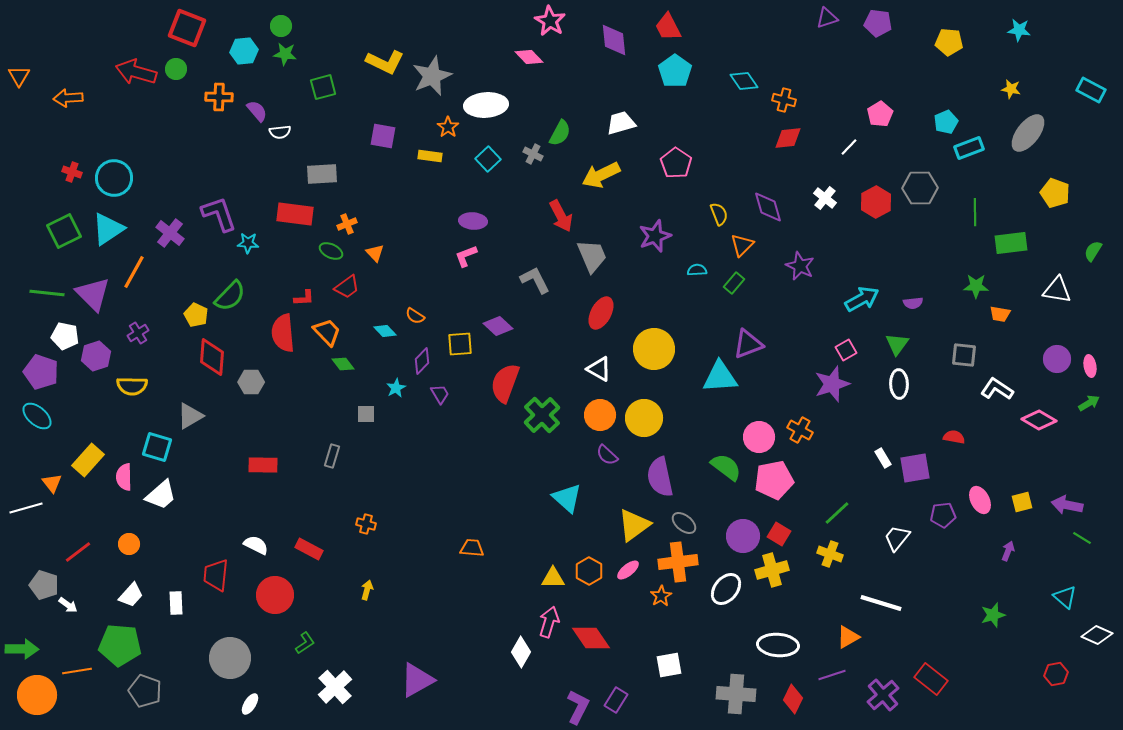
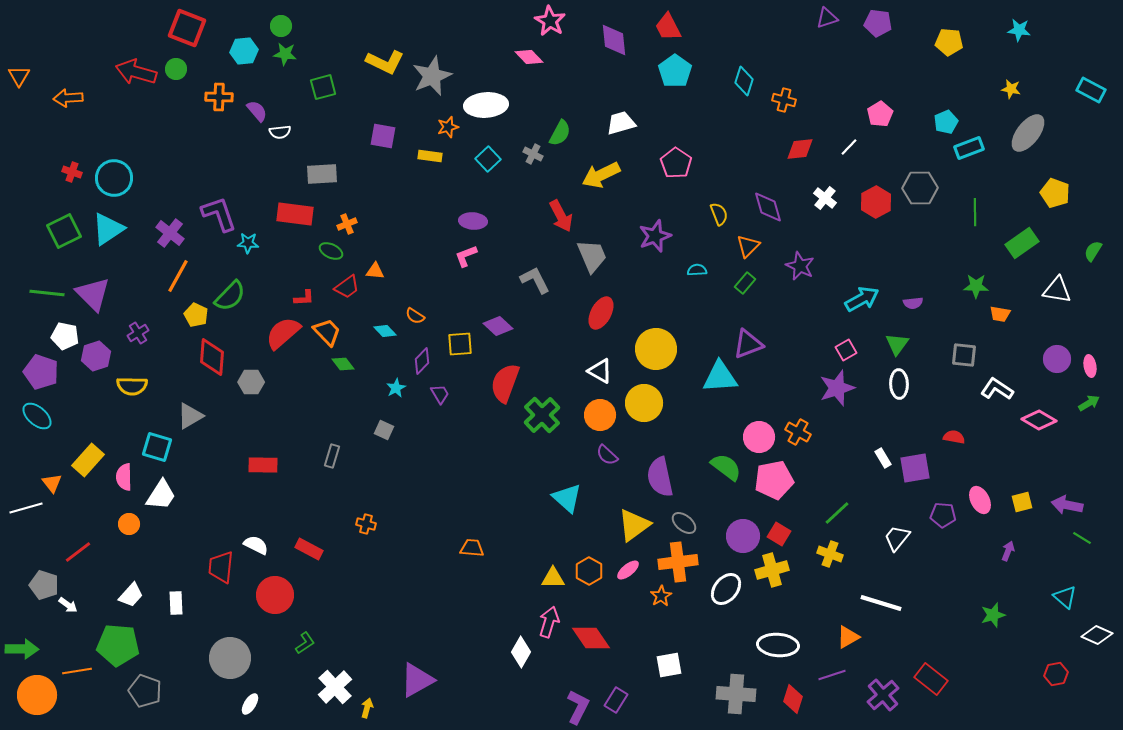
cyan diamond at (744, 81): rotated 52 degrees clockwise
orange star at (448, 127): rotated 20 degrees clockwise
red diamond at (788, 138): moved 12 px right, 11 px down
green rectangle at (1011, 243): moved 11 px right; rotated 28 degrees counterclockwise
orange triangle at (742, 245): moved 6 px right, 1 px down
orange triangle at (375, 253): moved 18 px down; rotated 42 degrees counterclockwise
orange line at (134, 272): moved 44 px right, 4 px down
green rectangle at (734, 283): moved 11 px right
red semicircle at (283, 333): rotated 54 degrees clockwise
yellow circle at (654, 349): moved 2 px right
white triangle at (599, 369): moved 1 px right, 2 px down
purple star at (832, 384): moved 5 px right, 4 px down
gray square at (366, 414): moved 18 px right, 16 px down; rotated 24 degrees clockwise
yellow circle at (644, 418): moved 15 px up
orange cross at (800, 430): moved 2 px left, 2 px down
white trapezoid at (161, 495): rotated 16 degrees counterclockwise
purple pentagon at (943, 515): rotated 10 degrees clockwise
orange circle at (129, 544): moved 20 px up
red trapezoid at (216, 575): moved 5 px right, 8 px up
yellow arrow at (367, 590): moved 118 px down
green pentagon at (120, 645): moved 2 px left
red diamond at (793, 699): rotated 8 degrees counterclockwise
